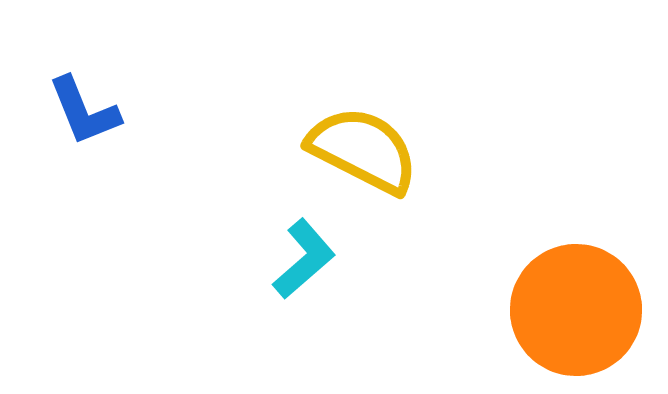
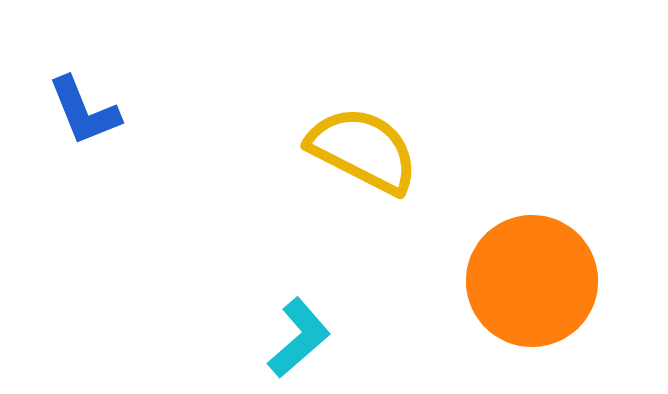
cyan L-shape: moved 5 px left, 79 px down
orange circle: moved 44 px left, 29 px up
